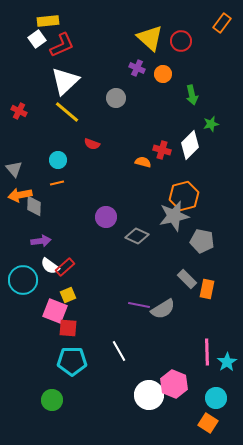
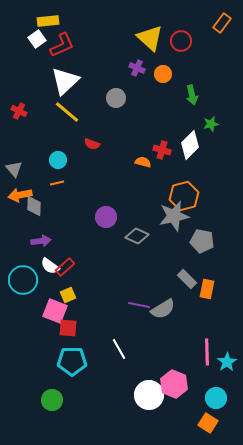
white line at (119, 351): moved 2 px up
